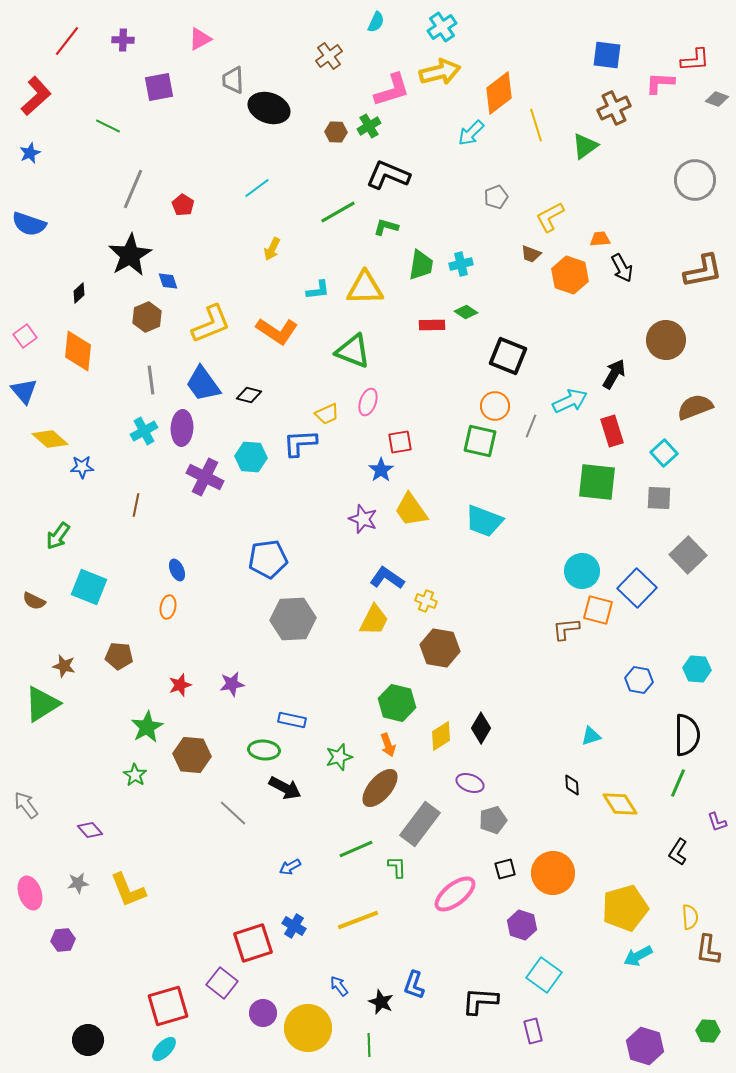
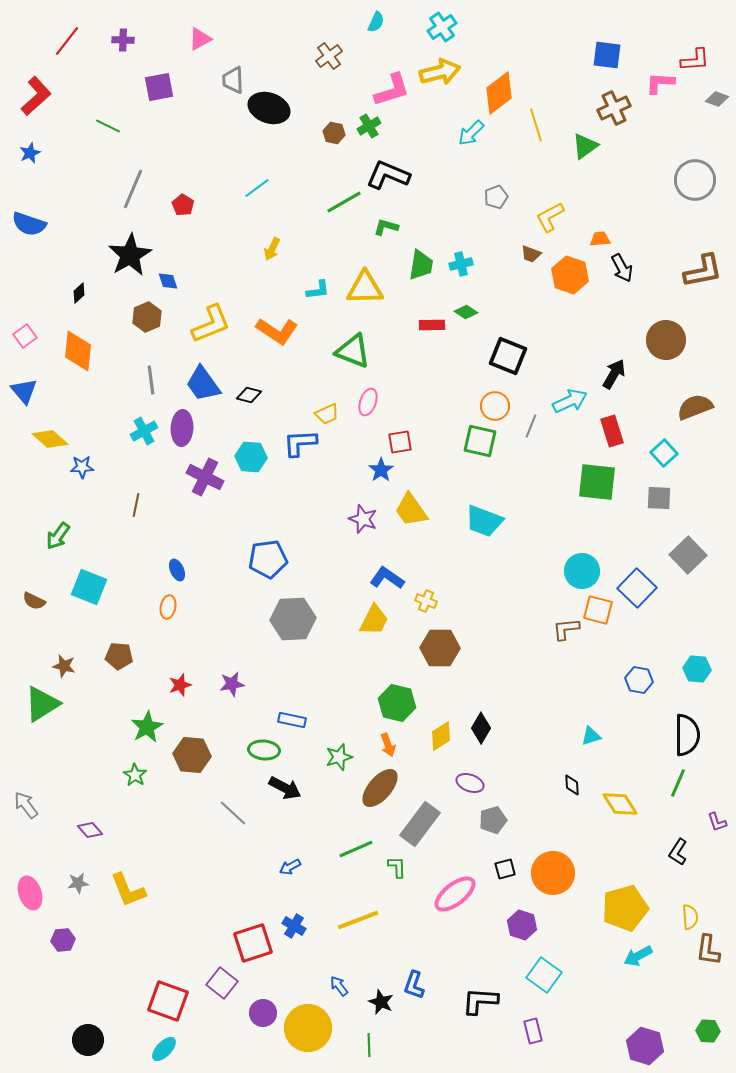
brown hexagon at (336, 132): moved 2 px left, 1 px down; rotated 10 degrees clockwise
green line at (338, 212): moved 6 px right, 10 px up
brown hexagon at (440, 648): rotated 9 degrees counterclockwise
red square at (168, 1006): moved 5 px up; rotated 36 degrees clockwise
